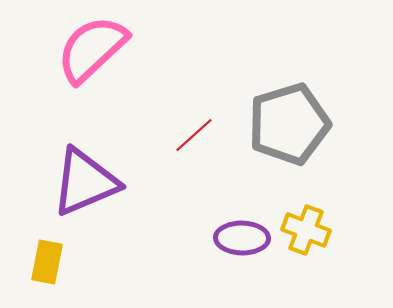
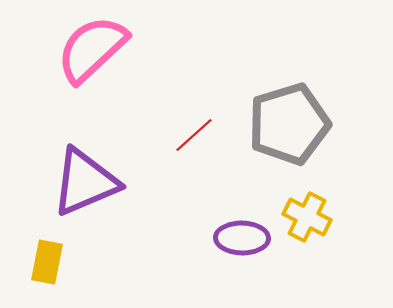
yellow cross: moved 1 px right, 13 px up; rotated 6 degrees clockwise
